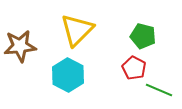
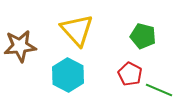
yellow triangle: rotated 27 degrees counterclockwise
red pentagon: moved 4 px left, 6 px down
